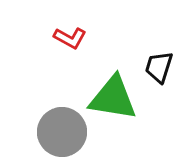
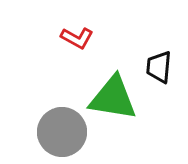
red L-shape: moved 7 px right
black trapezoid: rotated 12 degrees counterclockwise
